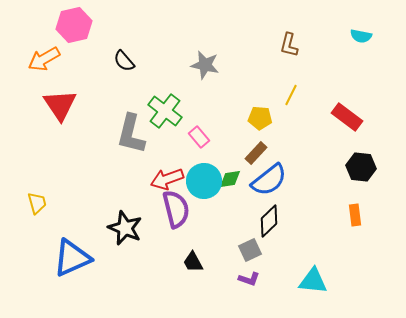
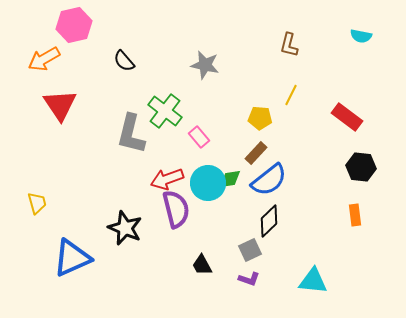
cyan circle: moved 4 px right, 2 px down
black trapezoid: moved 9 px right, 3 px down
